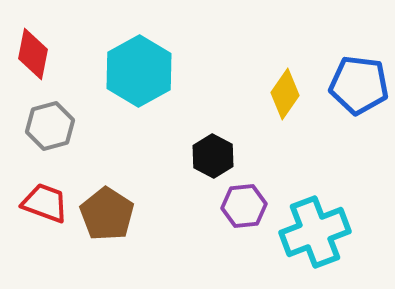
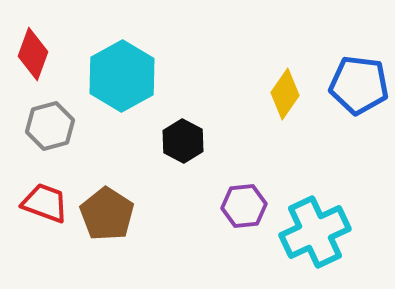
red diamond: rotated 9 degrees clockwise
cyan hexagon: moved 17 px left, 5 px down
black hexagon: moved 30 px left, 15 px up
cyan cross: rotated 4 degrees counterclockwise
